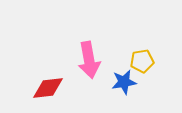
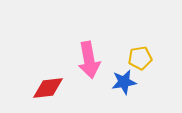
yellow pentagon: moved 2 px left, 3 px up
